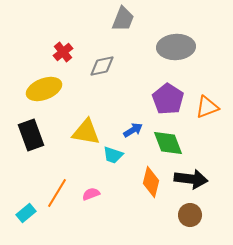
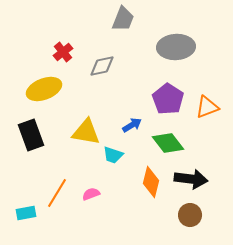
blue arrow: moved 1 px left, 5 px up
green diamond: rotated 16 degrees counterclockwise
cyan rectangle: rotated 30 degrees clockwise
